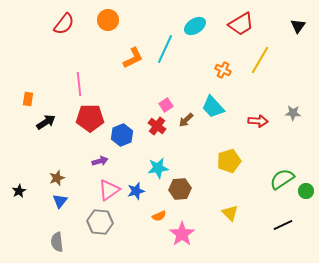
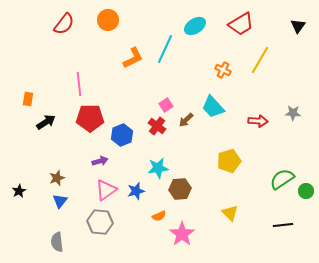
pink triangle: moved 3 px left
black line: rotated 18 degrees clockwise
